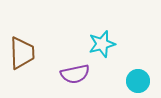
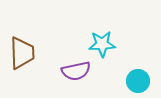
cyan star: rotated 12 degrees clockwise
purple semicircle: moved 1 px right, 3 px up
